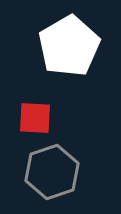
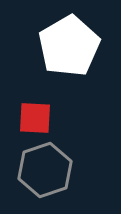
gray hexagon: moved 7 px left, 2 px up
